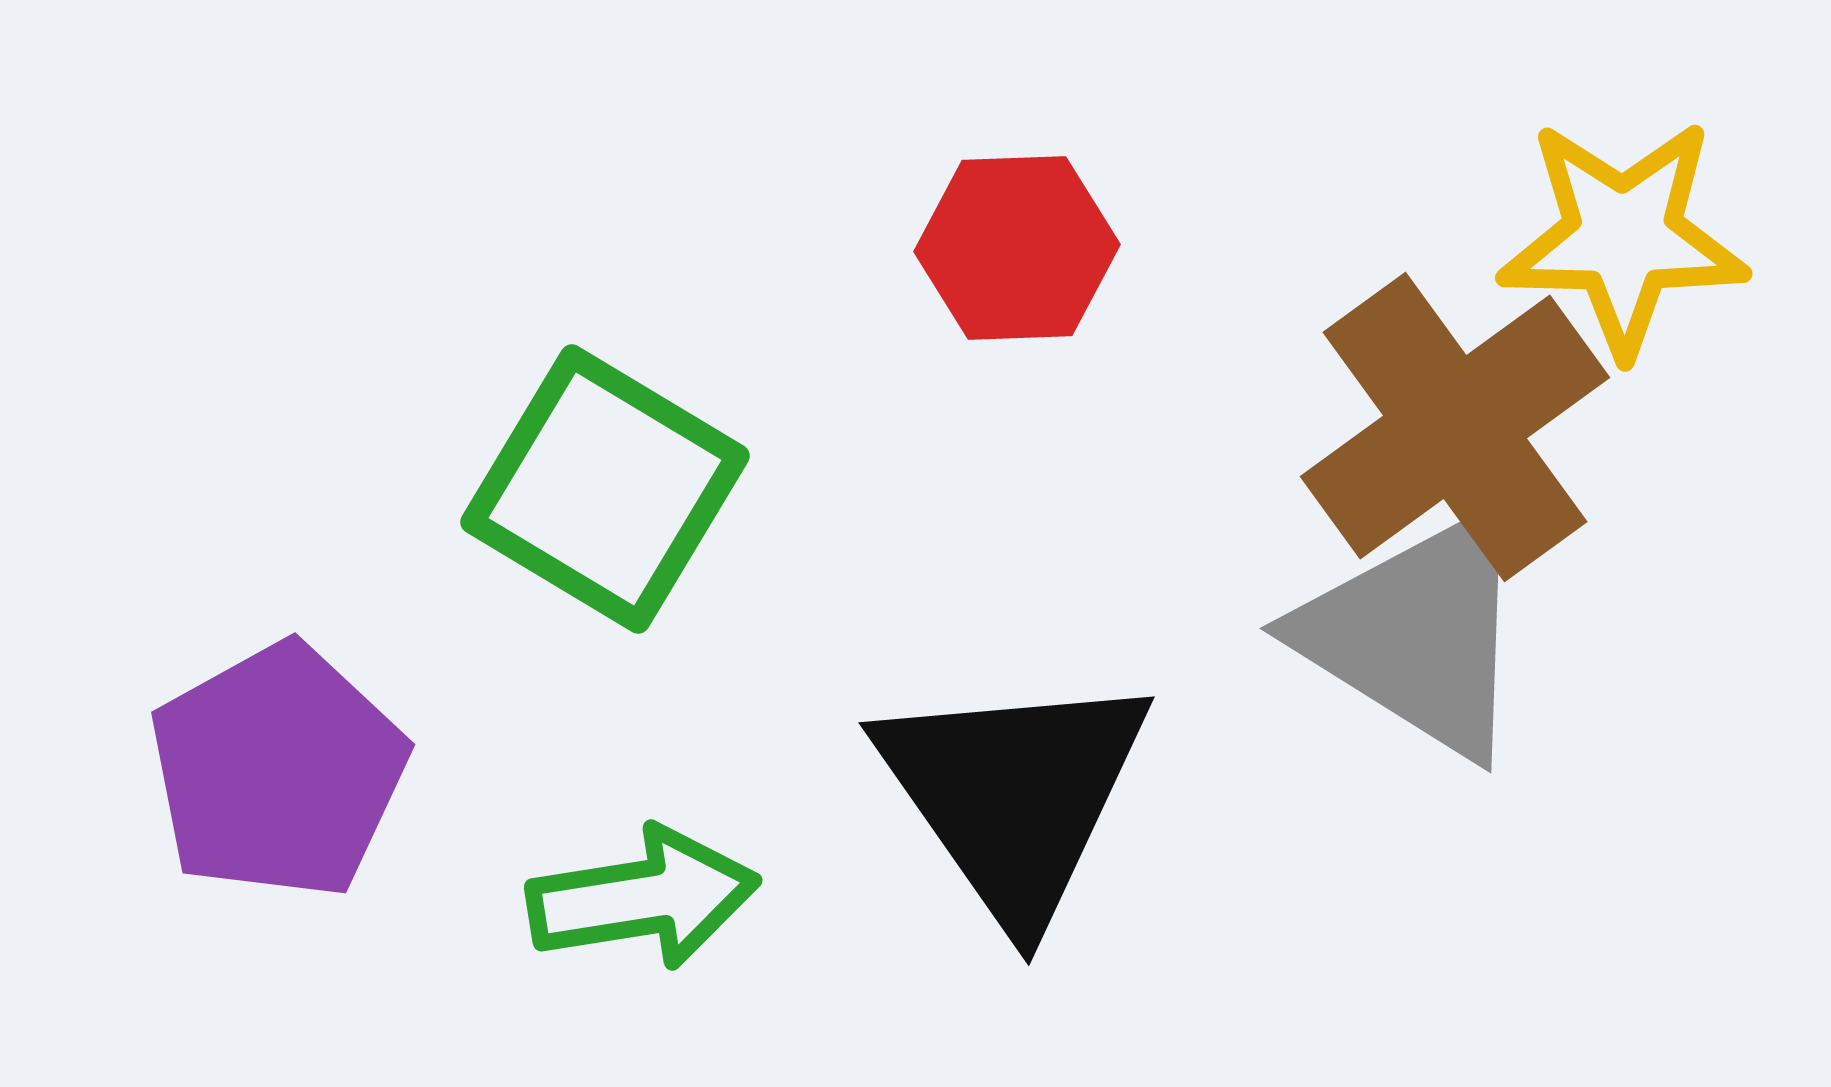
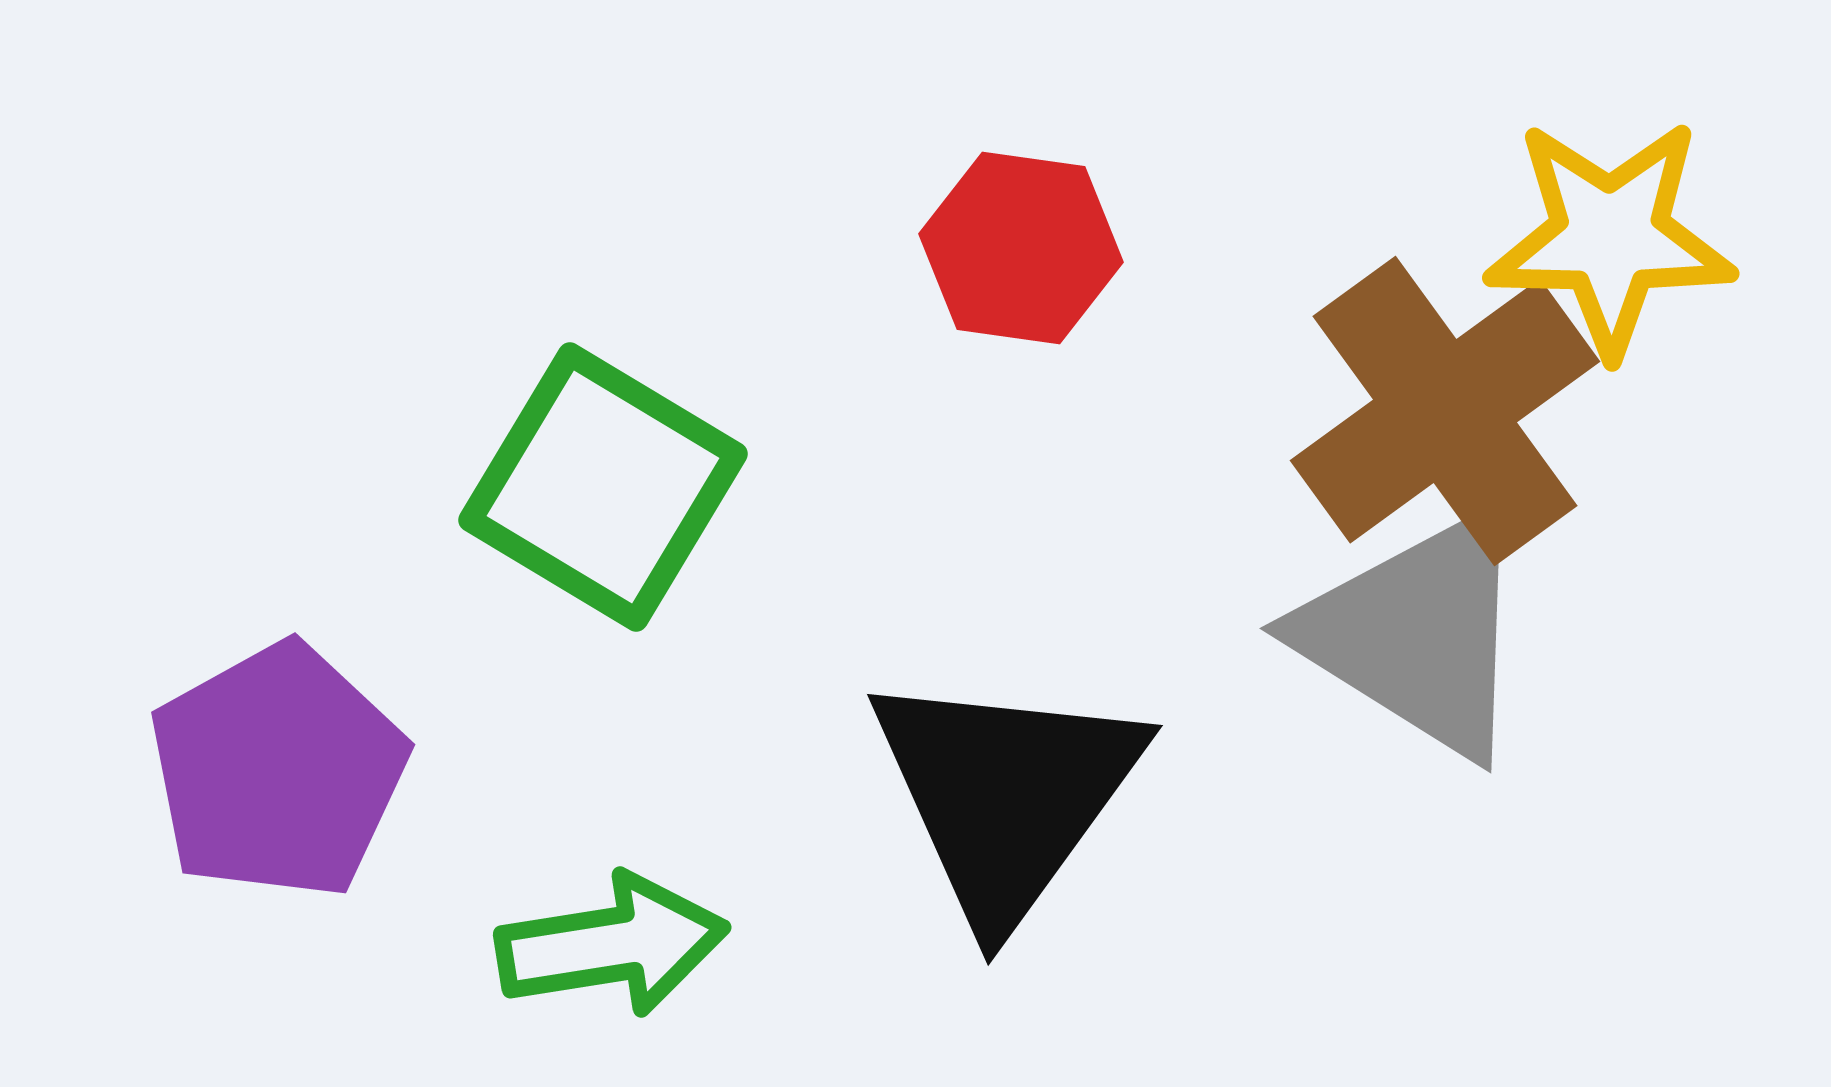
yellow star: moved 13 px left
red hexagon: moved 4 px right; rotated 10 degrees clockwise
brown cross: moved 10 px left, 16 px up
green square: moved 2 px left, 2 px up
black triangle: moved 8 px left; rotated 11 degrees clockwise
green arrow: moved 31 px left, 47 px down
